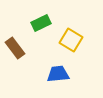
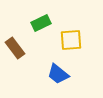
yellow square: rotated 35 degrees counterclockwise
blue trapezoid: rotated 135 degrees counterclockwise
